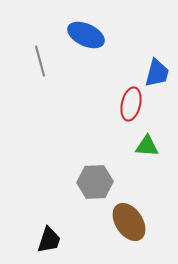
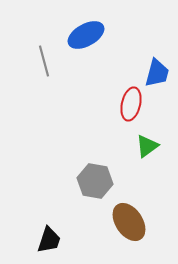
blue ellipse: rotated 54 degrees counterclockwise
gray line: moved 4 px right
green triangle: rotated 40 degrees counterclockwise
gray hexagon: moved 1 px up; rotated 12 degrees clockwise
